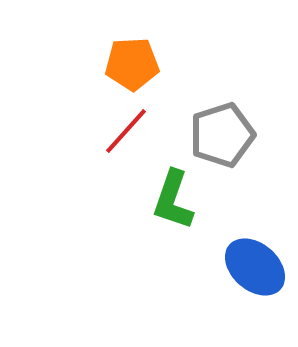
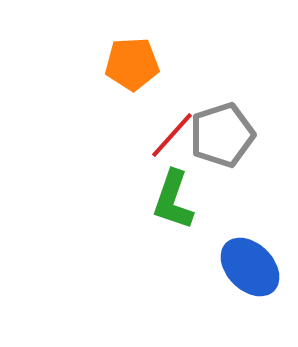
red line: moved 46 px right, 4 px down
blue ellipse: moved 5 px left; rotated 4 degrees clockwise
